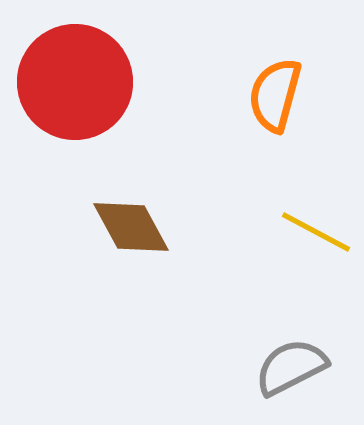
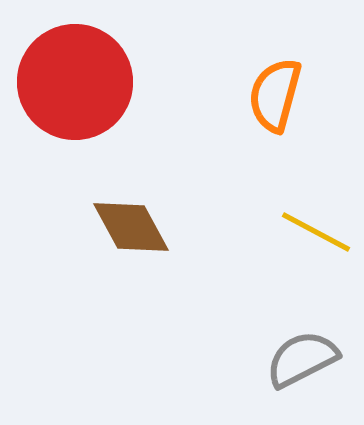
gray semicircle: moved 11 px right, 8 px up
